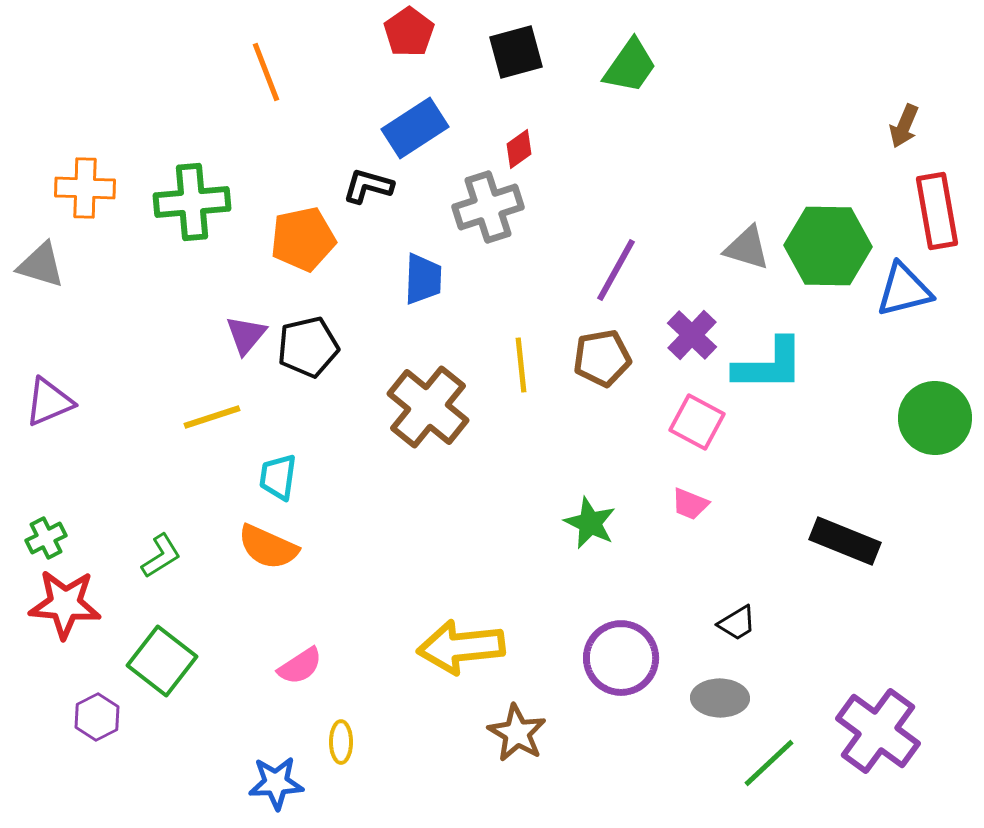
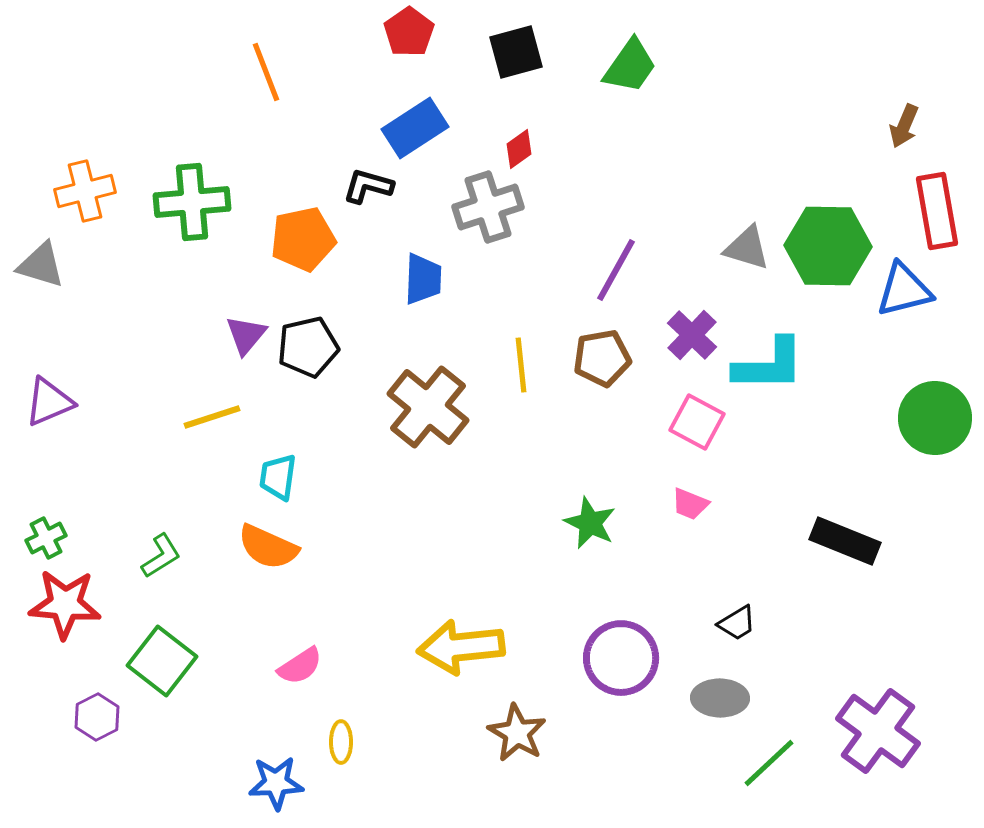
orange cross at (85, 188): moved 3 px down; rotated 16 degrees counterclockwise
